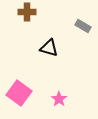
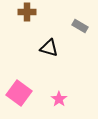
gray rectangle: moved 3 px left
